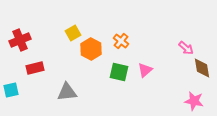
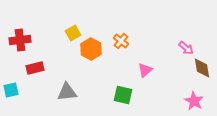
red cross: rotated 15 degrees clockwise
green square: moved 4 px right, 23 px down
pink star: rotated 18 degrees clockwise
